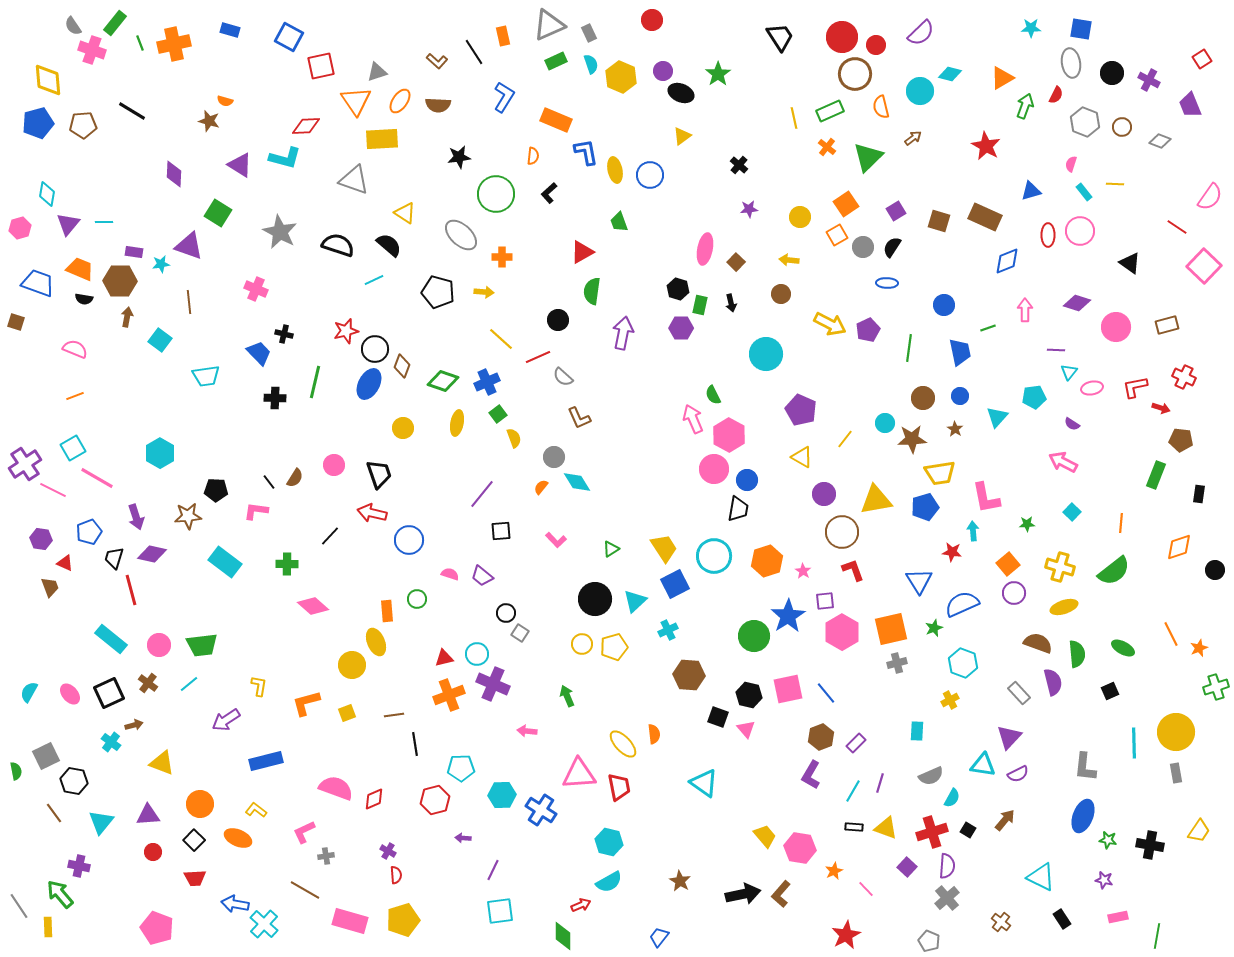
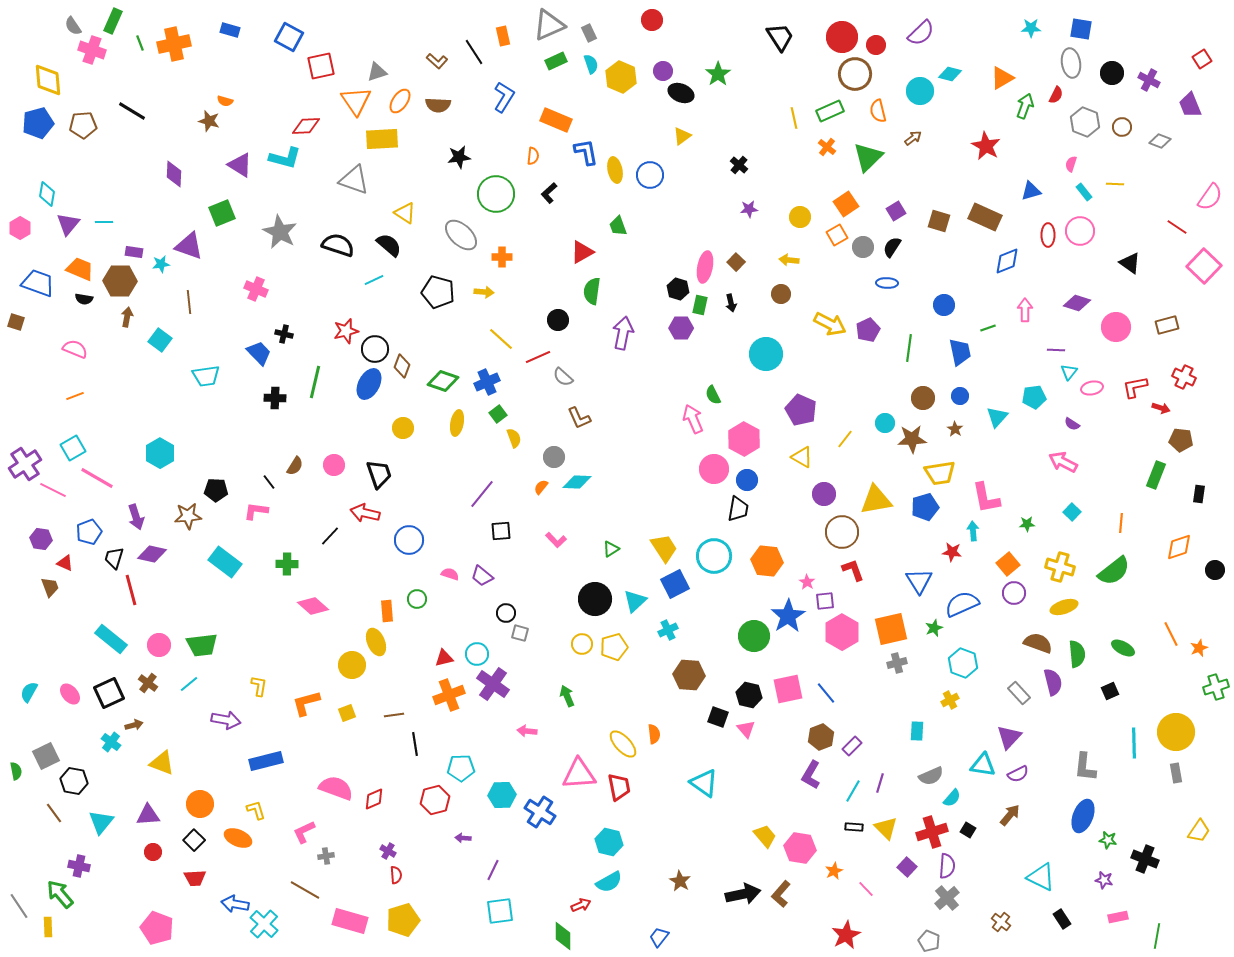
green rectangle at (115, 23): moved 2 px left, 2 px up; rotated 15 degrees counterclockwise
orange semicircle at (881, 107): moved 3 px left, 4 px down
green square at (218, 213): moved 4 px right; rotated 36 degrees clockwise
green trapezoid at (619, 222): moved 1 px left, 4 px down
pink hexagon at (20, 228): rotated 15 degrees counterclockwise
pink ellipse at (705, 249): moved 18 px down
pink hexagon at (729, 435): moved 15 px right, 4 px down
brown semicircle at (295, 478): moved 12 px up
cyan diamond at (577, 482): rotated 56 degrees counterclockwise
red arrow at (372, 513): moved 7 px left
orange hexagon at (767, 561): rotated 24 degrees clockwise
pink star at (803, 571): moved 4 px right, 11 px down
gray square at (520, 633): rotated 18 degrees counterclockwise
purple cross at (493, 684): rotated 12 degrees clockwise
purple arrow at (226, 720): rotated 136 degrees counterclockwise
purple rectangle at (856, 743): moved 4 px left, 3 px down
cyan semicircle at (952, 798): rotated 12 degrees clockwise
yellow L-shape at (256, 810): rotated 35 degrees clockwise
blue cross at (541, 810): moved 1 px left, 2 px down
brown arrow at (1005, 820): moved 5 px right, 5 px up
yellow triangle at (886, 828): rotated 25 degrees clockwise
black cross at (1150, 845): moved 5 px left, 14 px down; rotated 12 degrees clockwise
